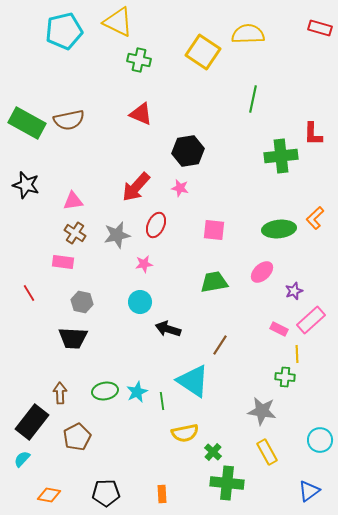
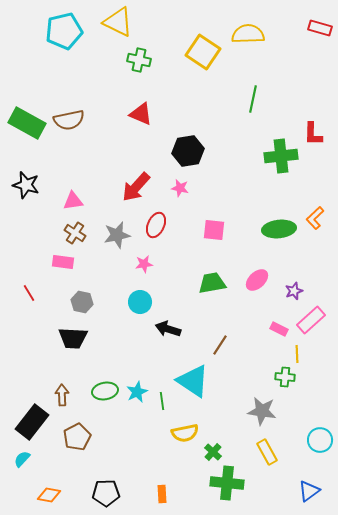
pink ellipse at (262, 272): moved 5 px left, 8 px down
green trapezoid at (214, 282): moved 2 px left, 1 px down
brown arrow at (60, 393): moved 2 px right, 2 px down
